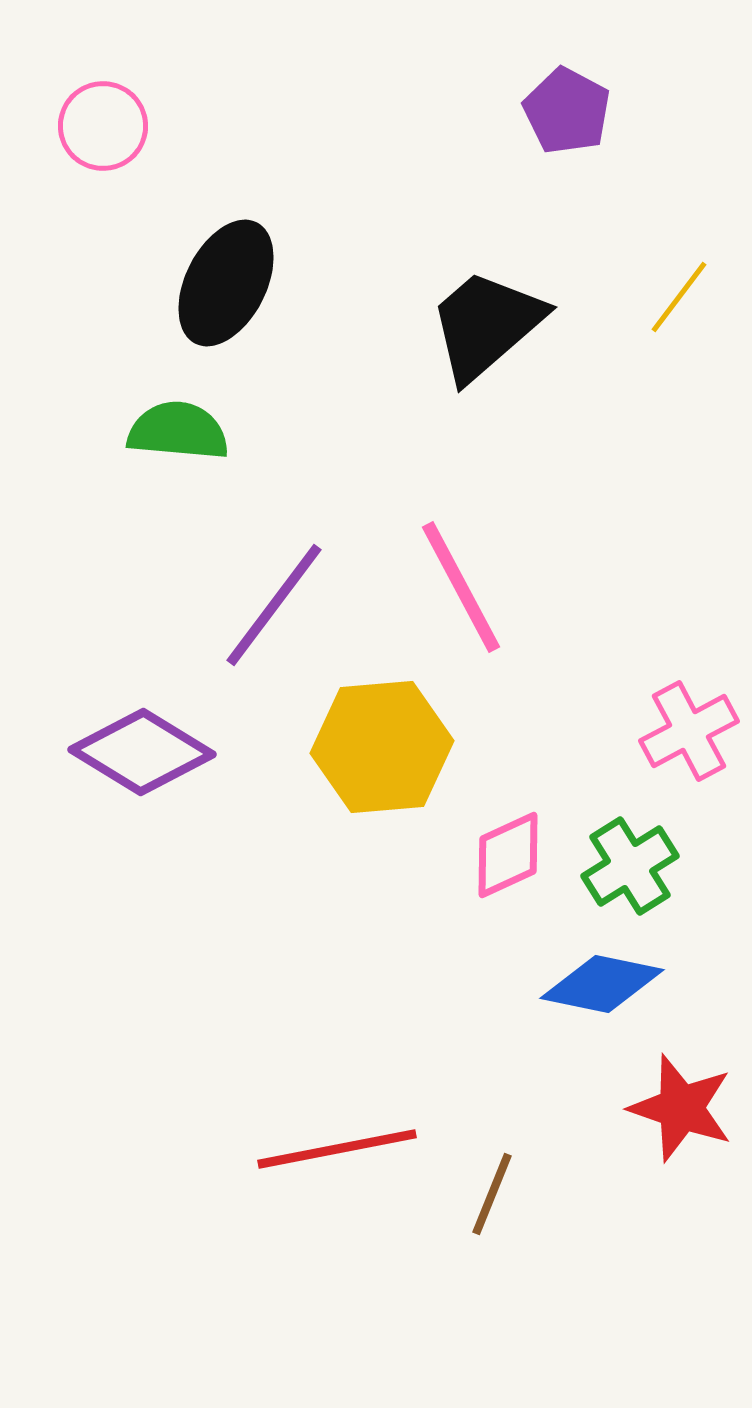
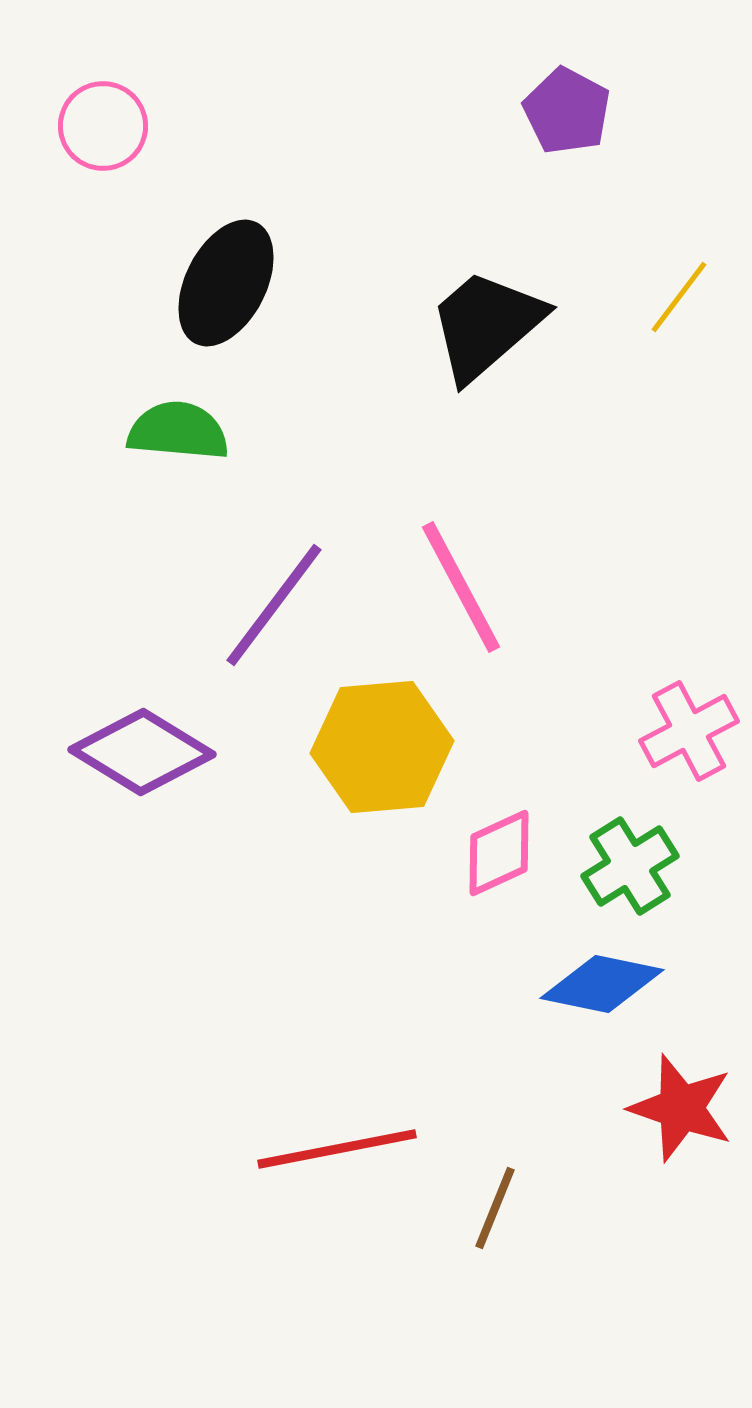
pink diamond: moved 9 px left, 2 px up
brown line: moved 3 px right, 14 px down
